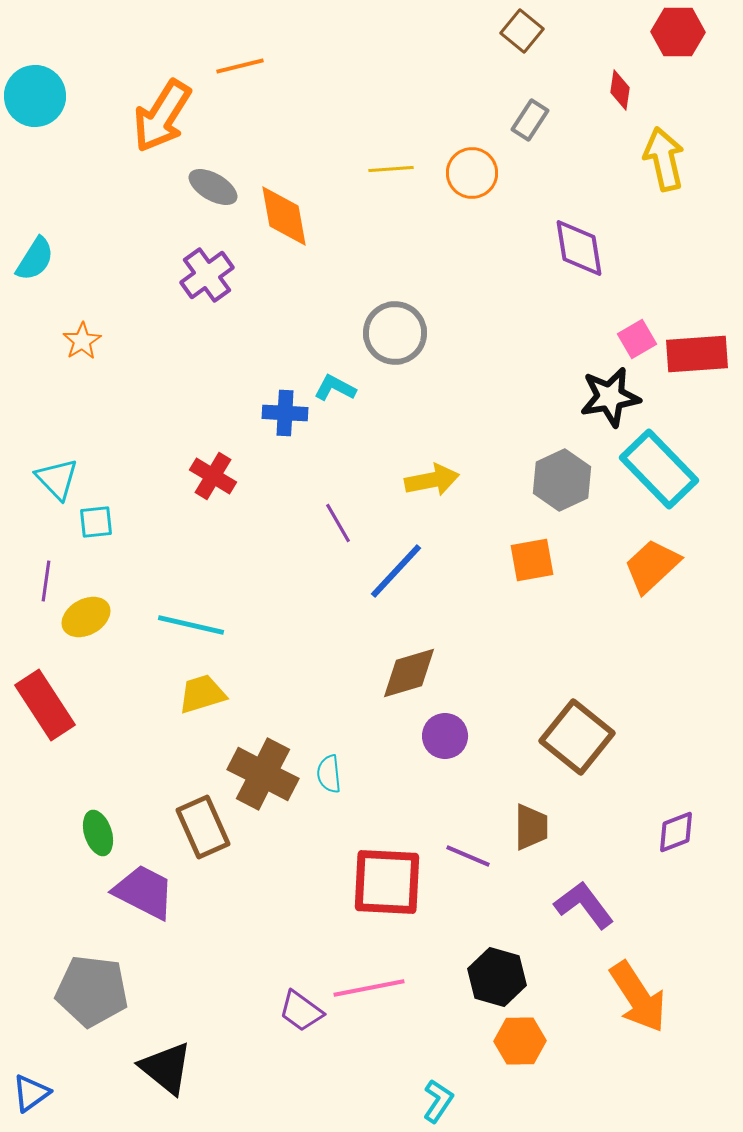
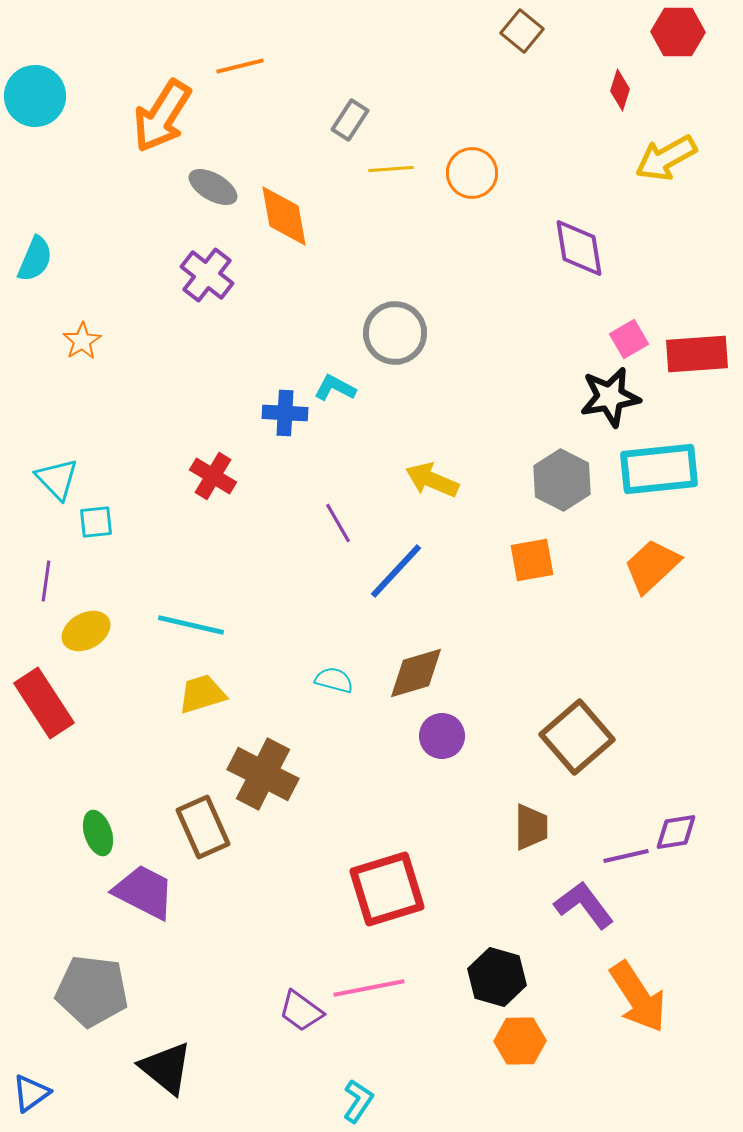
red diamond at (620, 90): rotated 9 degrees clockwise
gray rectangle at (530, 120): moved 180 px left
yellow arrow at (664, 159): moved 2 px right, 1 px up; rotated 106 degrees counterclockwise
cyan semicircle at (35, 259): rotated 9 degrees counterclockwise
purple cross at (207, 275): rotated 16 degrees counterclockwise
pink square at (637, 339): moved 8 px left
cyan rectangle at (659, 469): rotated 52 degrees counterclockwise
yellow arrow at (432, 480): rotated 146 degrees counterclockwise
gray hexagon at (562, 480): rotated 8 degrees counterclockwise
yellow ellipse at (86, 617): moved 14 px down
brown diamond at (409, 673): moved 7 px right
red rectangle at (45, 705): moved 1 px left, 2 px up
purple circle at (445, 736): moved 3 px left
brown square at (577, 737): rotated 10 degrees clockwise
cyan semicircle at (329, 774): moved 5 px right, 94 px up; rotated 111 degrees clockwise
purple diamond at (676, 832): rotated 12 degrees clockwise
purple line at (468, 856): moved 158 px right; rotated 36 degrees counterclockwise
red square at (387, 882): moved 7 px down; rotated 20 degrees counterclockwise
cyan L-shape at (438, 1101): moved 80 px left
